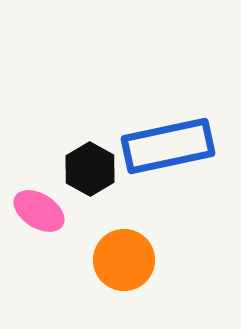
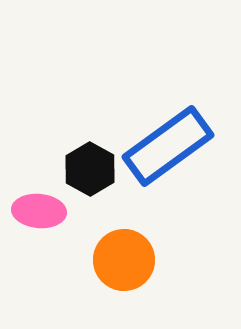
blue rectangle: rotated 24 degrees counterclockwise
pink ellipse: rotated 27 degrees counterclockwise
